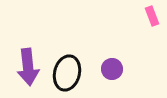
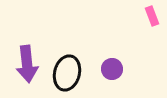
purple arrow: moved 1 px left, 3 px up
